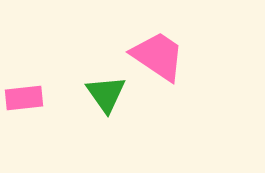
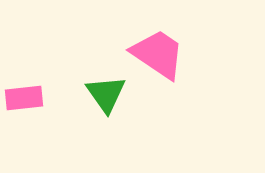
pink trapezoid: moved 2 px up
